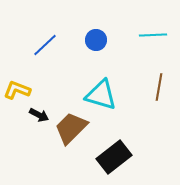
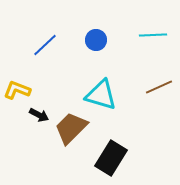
brown line: rotated 56 degrees clockwise
black rectangle: moved 3 px left, 1 px down; rotated 20 degrees counterclockwise
